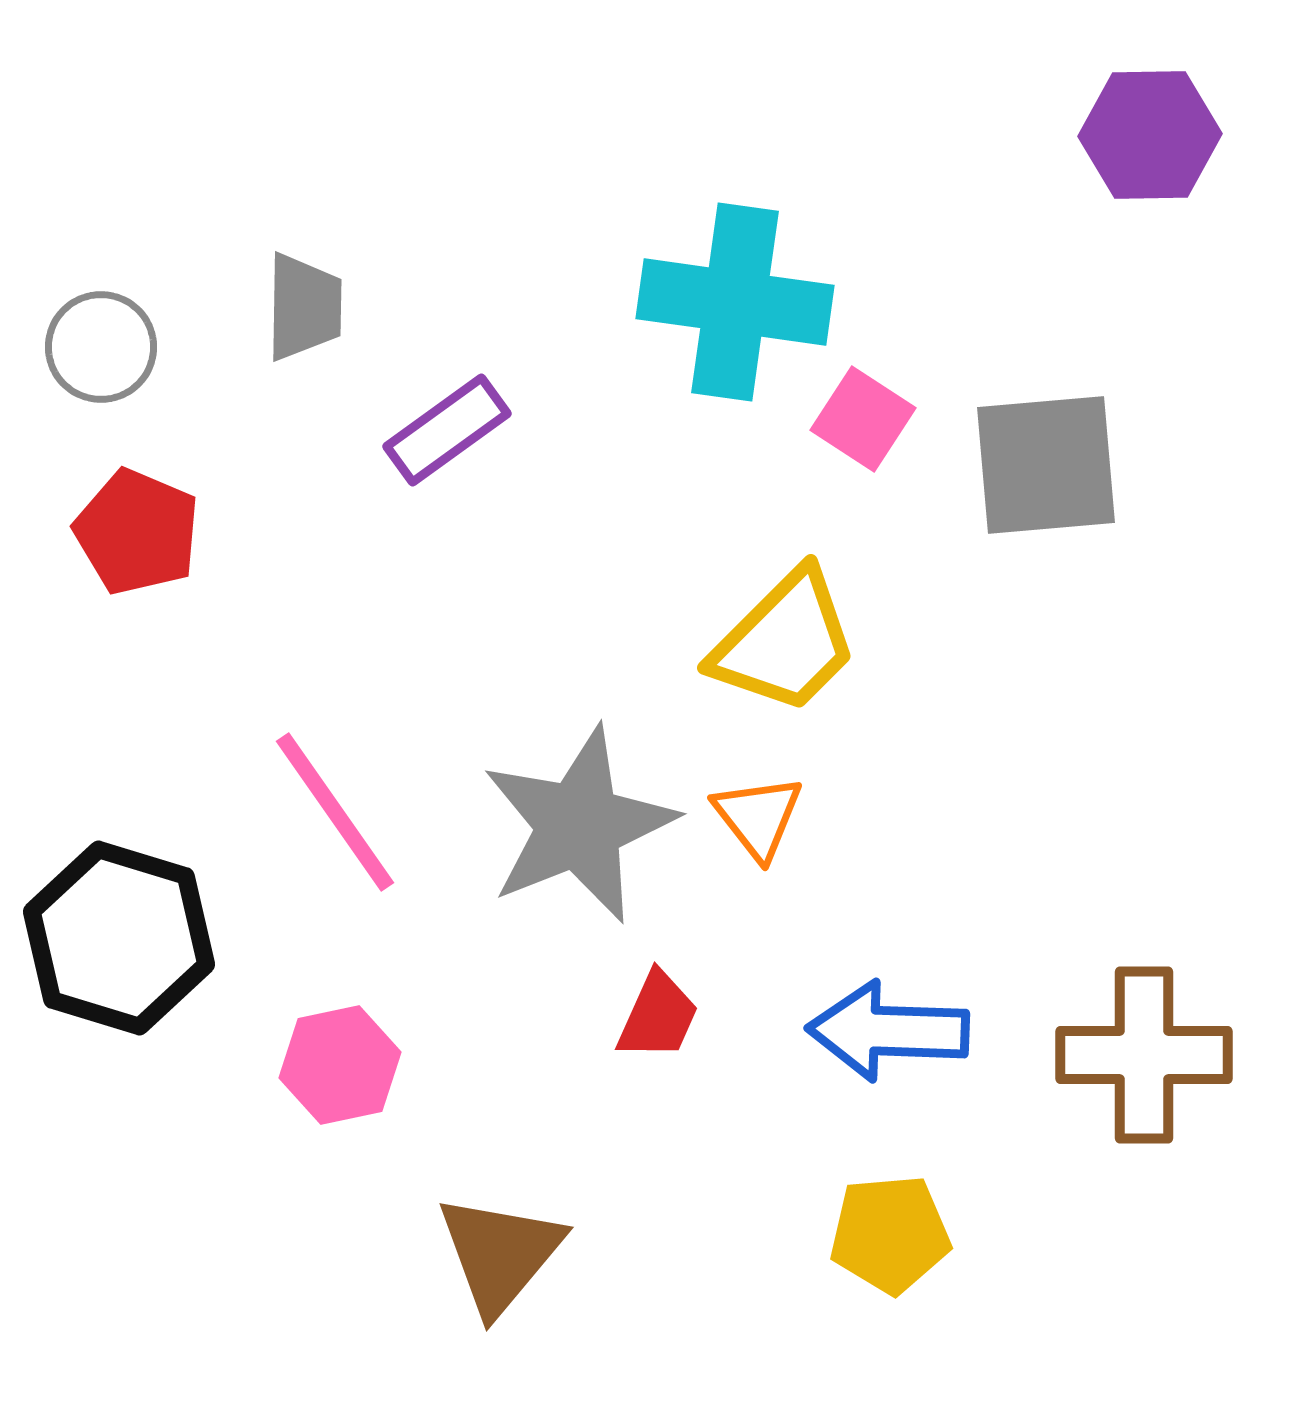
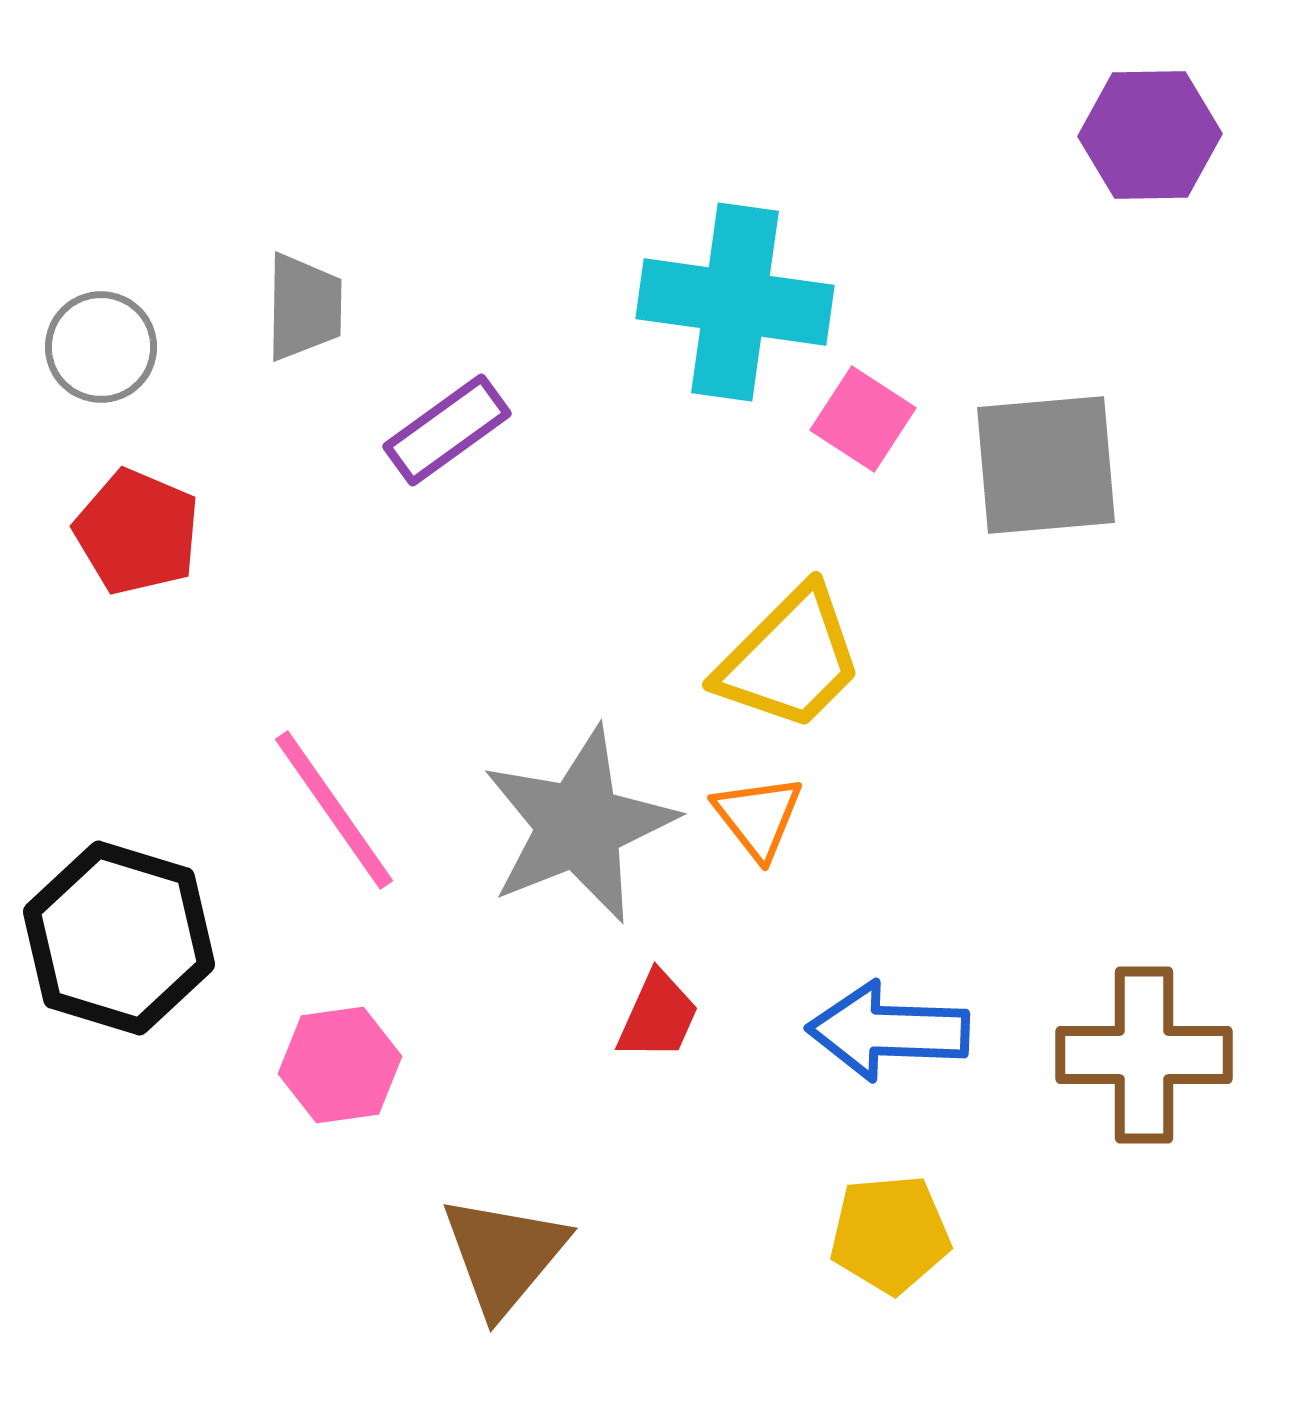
yellow trapezoid: moved 5 px right, 17 px down
pink line: moved 1 px left, 2 px up
pink hexagon: rotated 4 degrees clockwise
brown triangle: moved 4 px right, 1 px down
